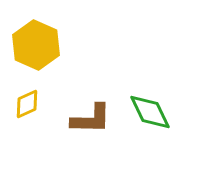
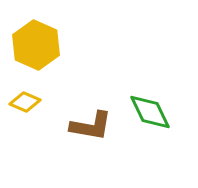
yellow diamond: moved 2 px left, 2 px up; rotated 48 degrees clockwise
brown L-shape: moved 7 px down; rotated 9 degrees clockwise
